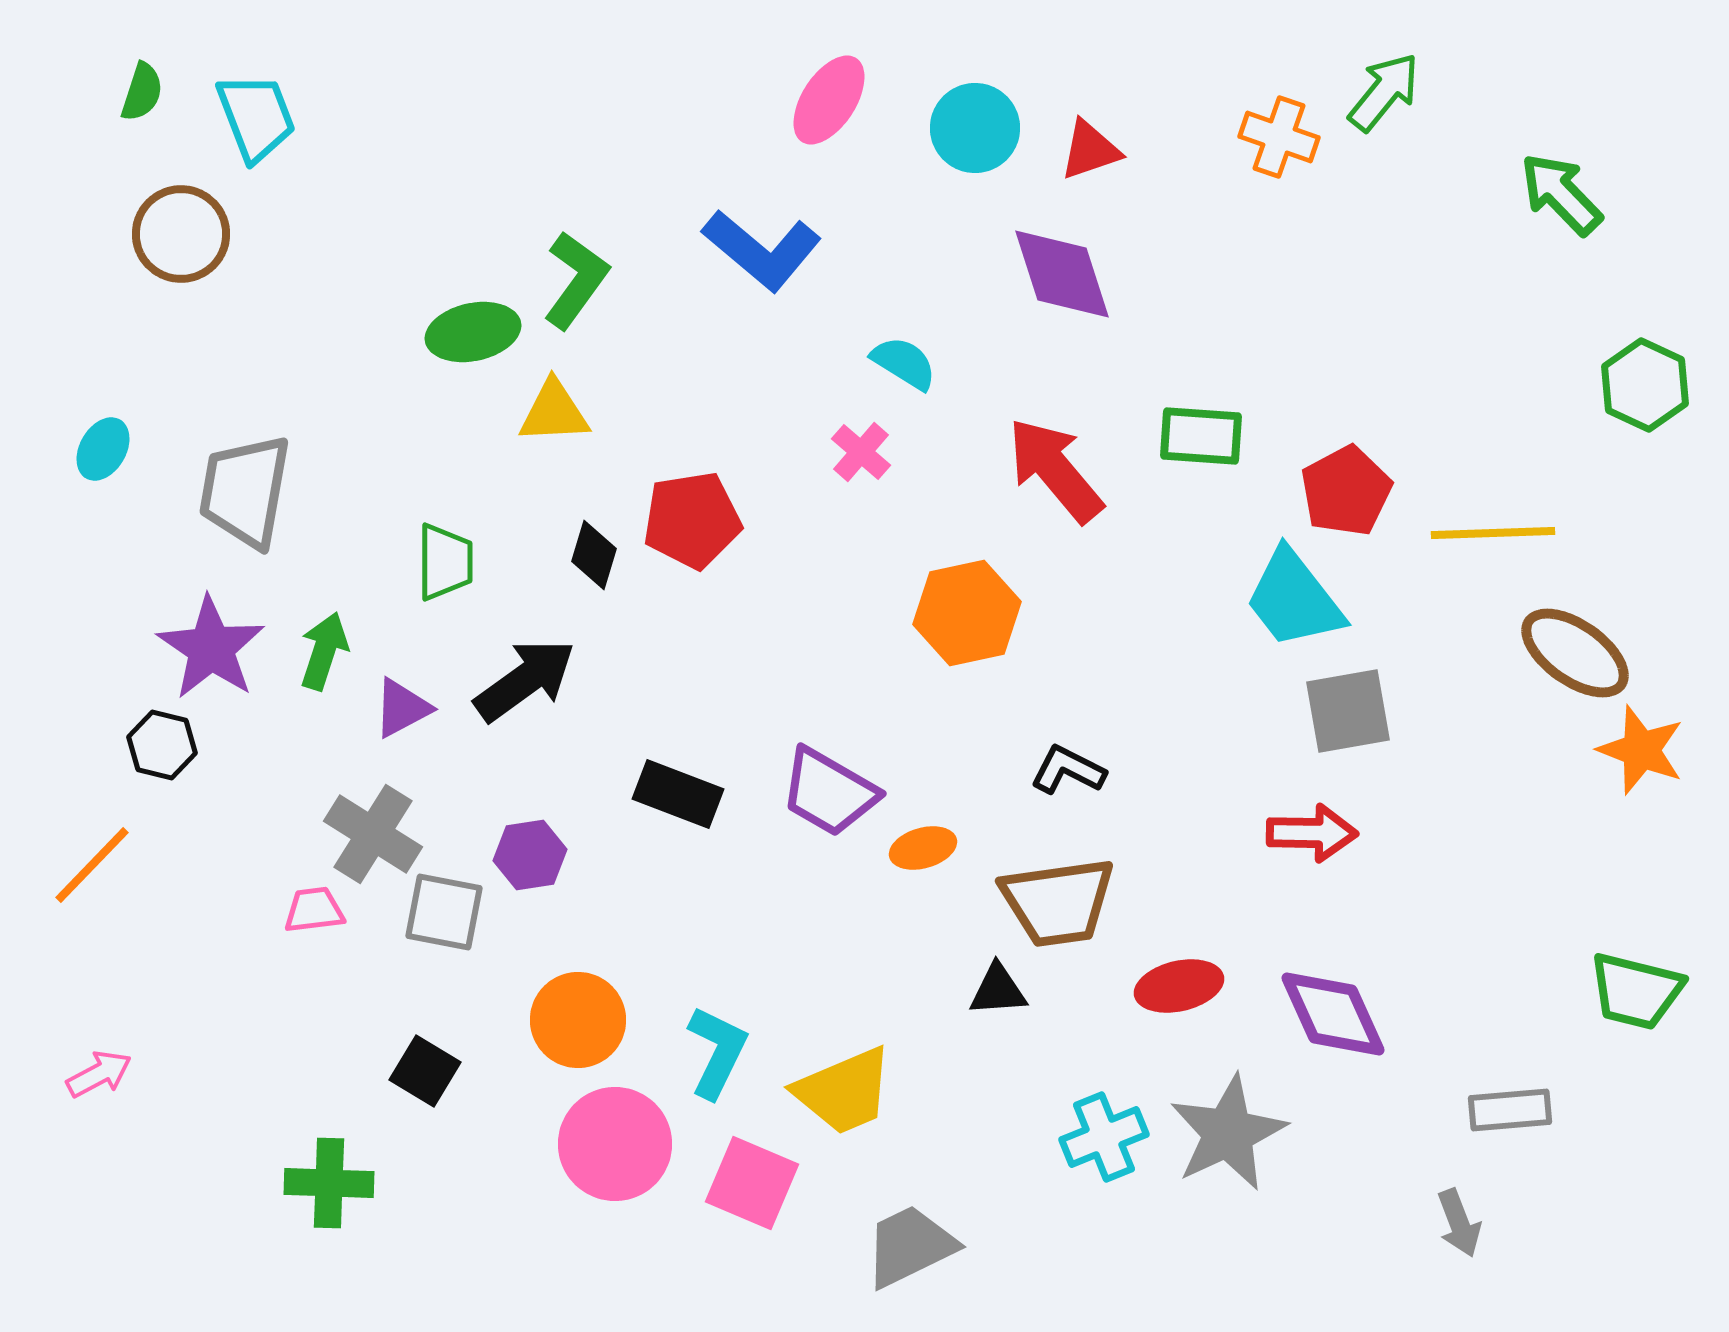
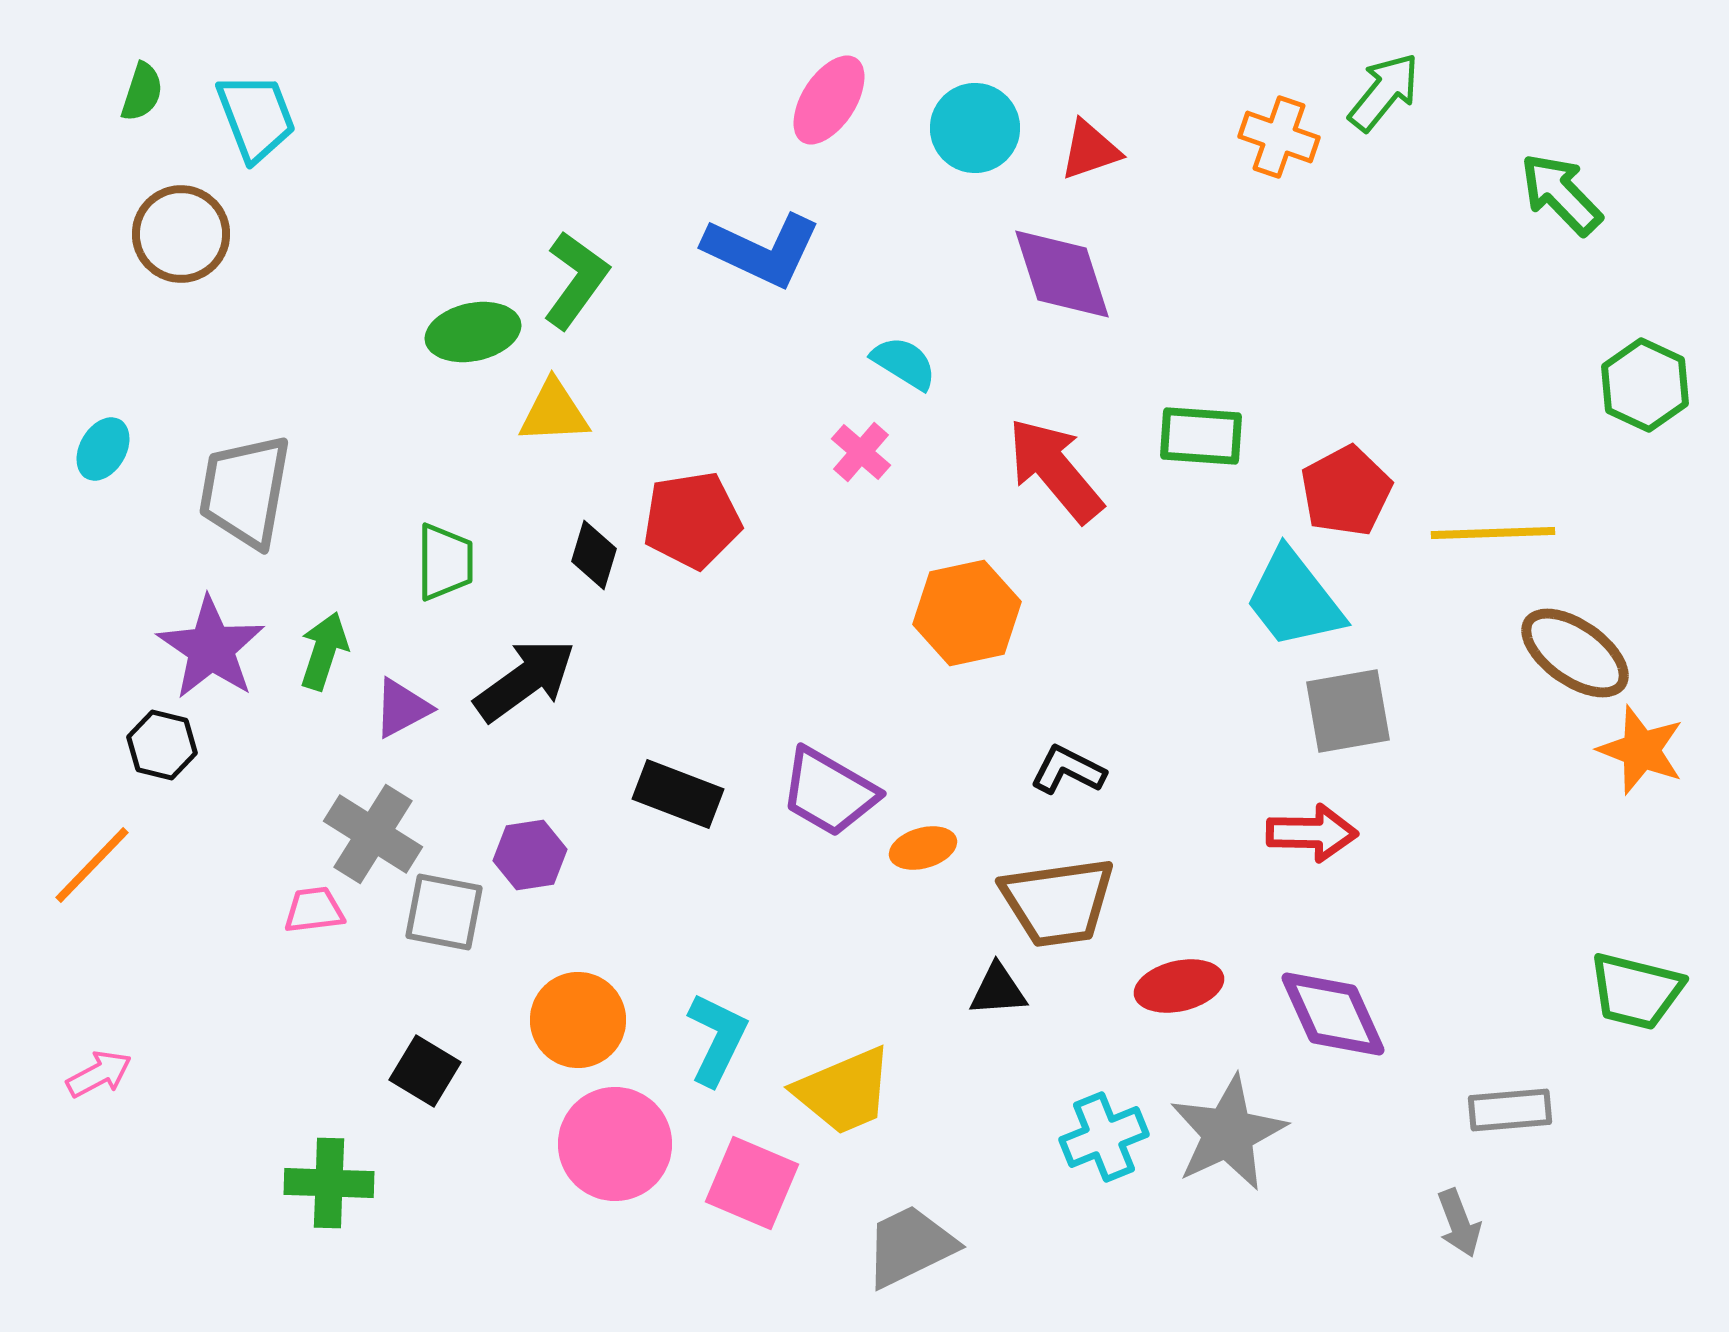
blue L-shape at (762, 250): rotated 15 degrees counterclockwise
cyan L-shape at (717, 1052): moved 13 px up
